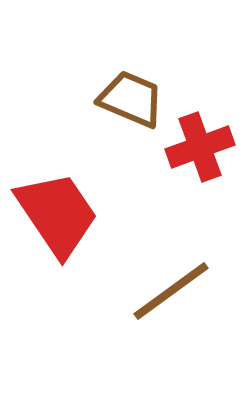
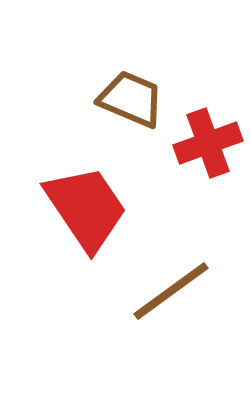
red cross: moved 8 px right, 4 px up
red trapezoid: moved 29 px right, 6 px up
